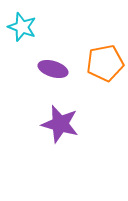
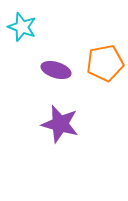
purple ellipse: moved 3 px right, 1 px down
